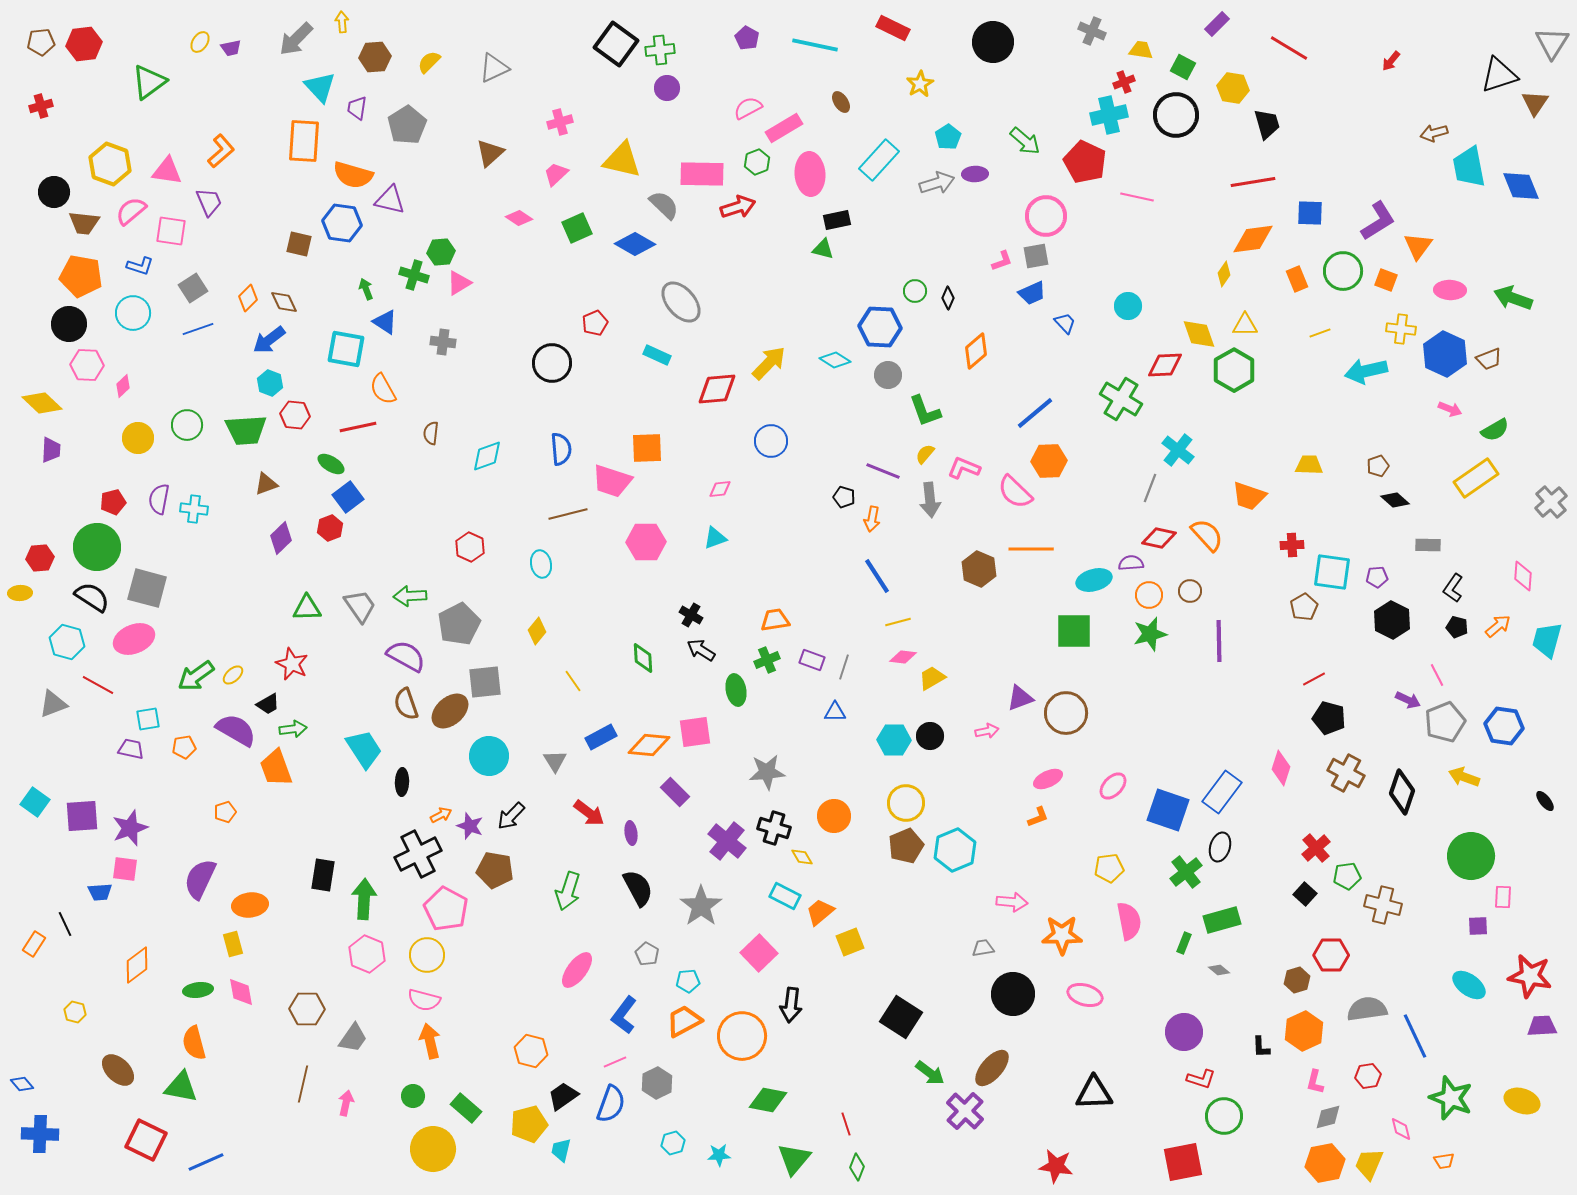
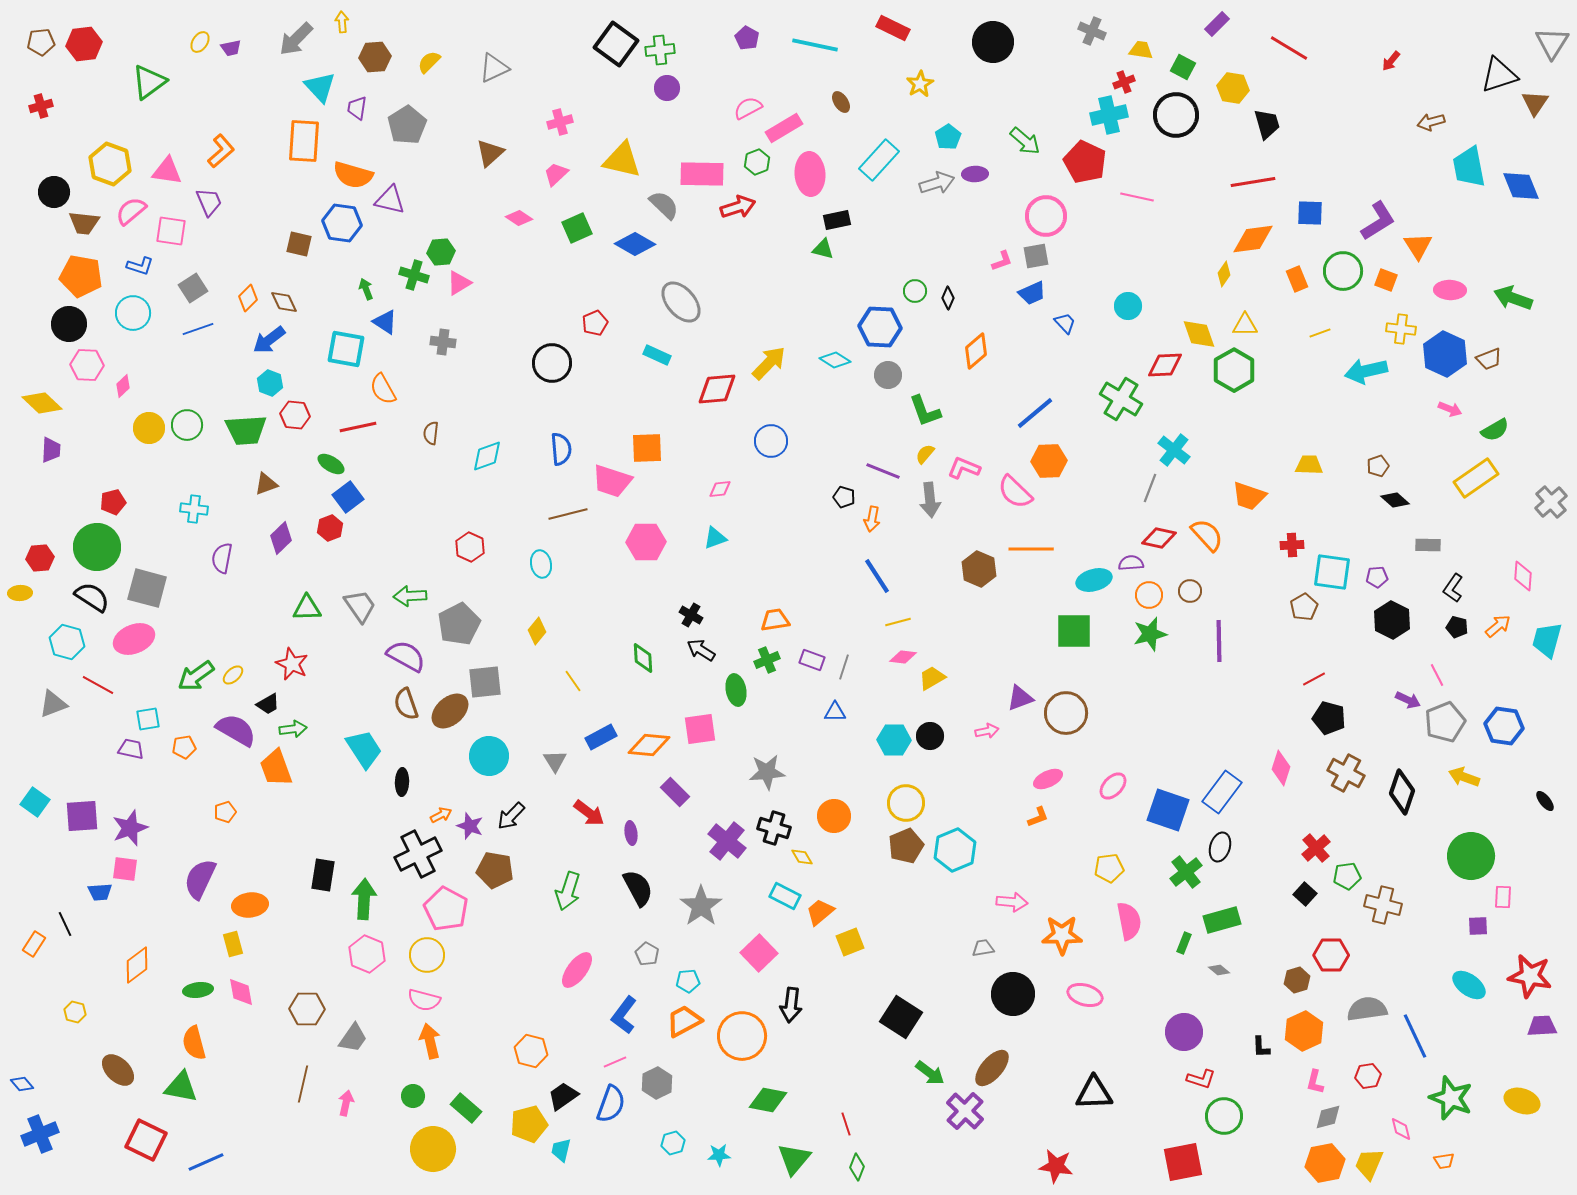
brown arrow at (1434, 133): moved 3 px left, 11 px up
orange triangle at (1418, 246): rotated 8 degrees counterclockwise
yellow circle at (138, 438): moved 11 px right, 10 px up
cyan cross at (1178, 450): moved 4 px left
purple semicircle at (159, 499): moved 63 px right, 59 px down
pink square at (695, 732): moved 5 px right, 3 px up
blue cross at (40, 1134): rotated 24 degrees counterclockwise
